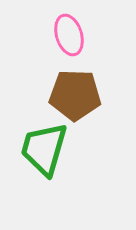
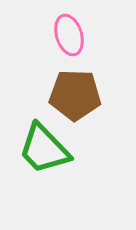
green trapezoid: rotated 60 degrees counterclockwise
